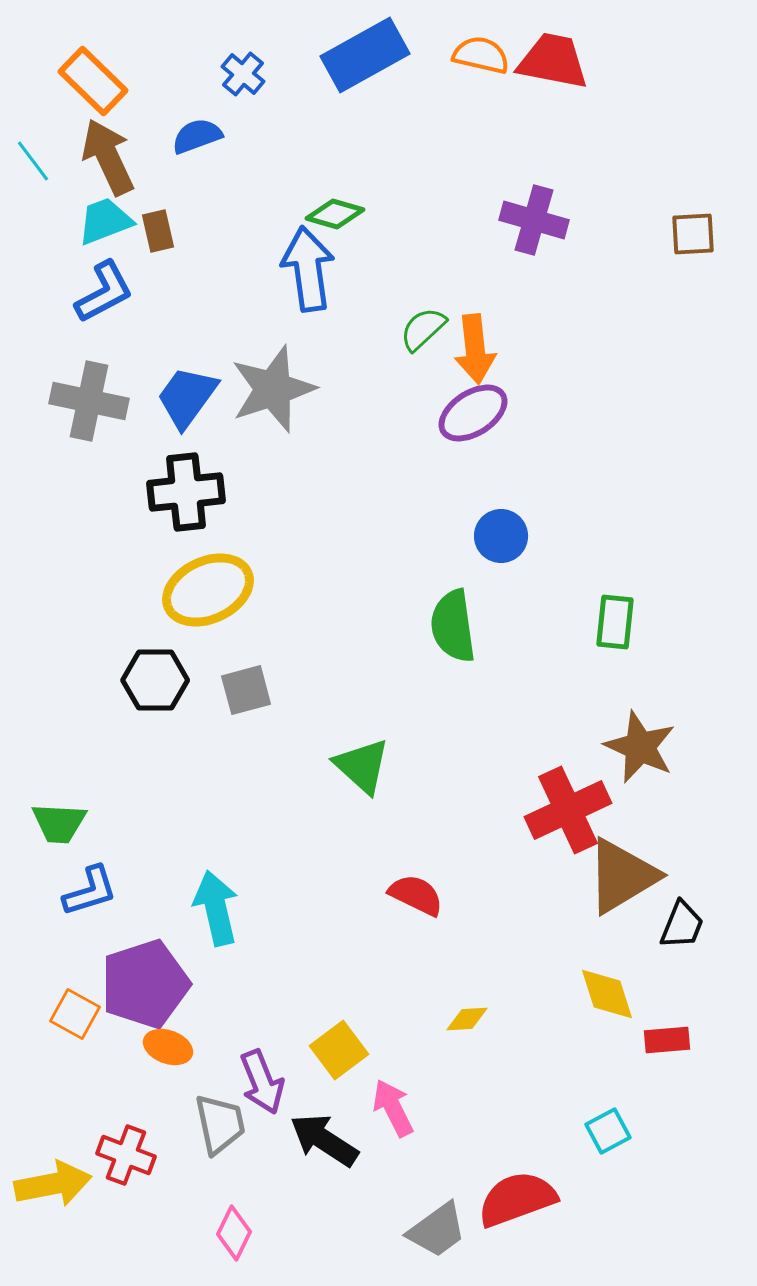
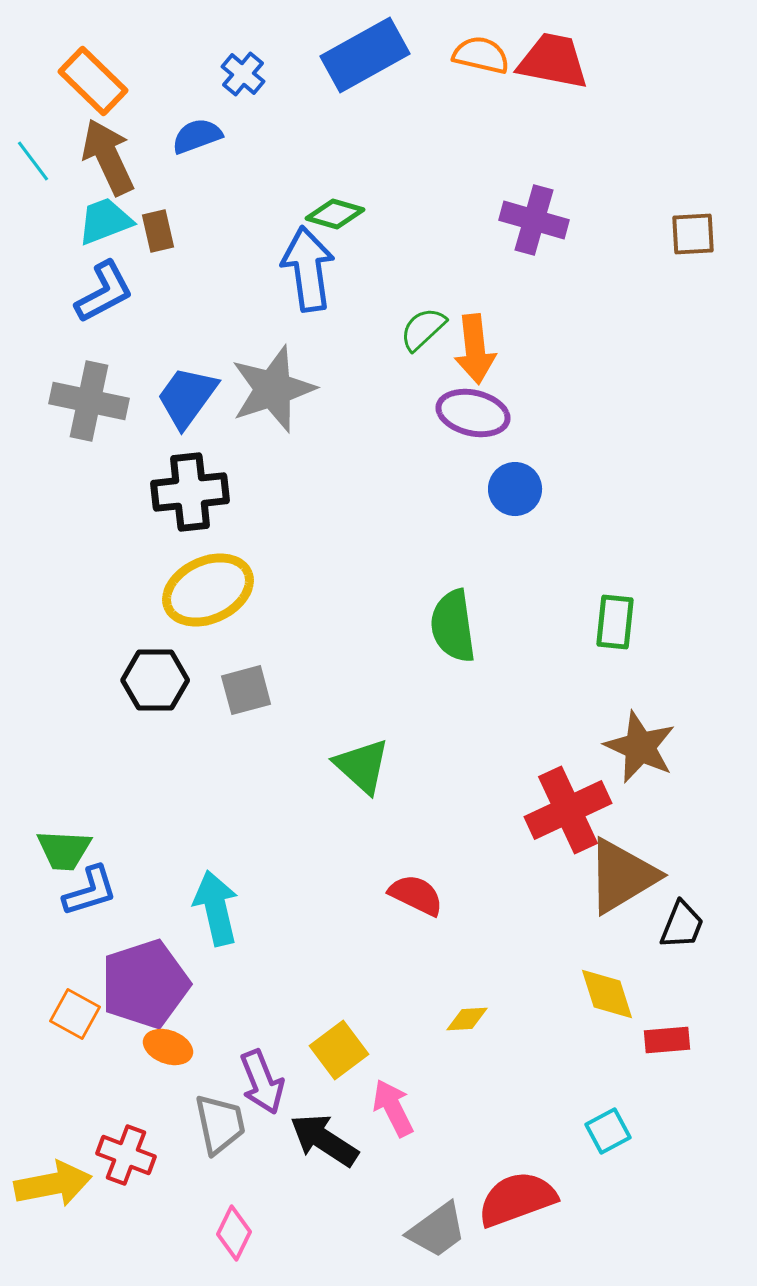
purple ellipse at (473, 413): rotated 46 degrees clockwise
black cross at (186, 492): moved 4 px right
blue circle at (501, 536): moved 14 px right, 47 px up
green trapezoid at (59, 823): moved 5 px right, 27 px down
